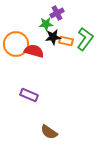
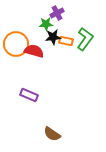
brown semicircle: moved 3 px right, 2 px down
